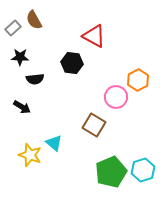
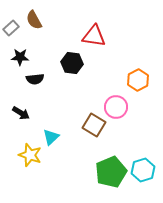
gray rectangle: moved 2 px left
red triangle: rotated 20 degrees counterclockwise
pink circle: moved 10 px down
black arrow: moved 1 px left, 6 px down
cyan triangle: moved 3 px left, 6 px up; rotated 36 degrees clockwise
